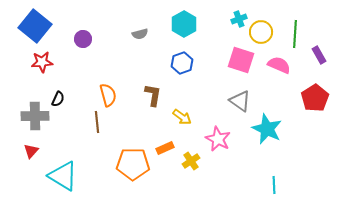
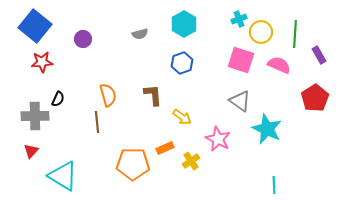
brown L-shape: rotated 15 degrees counterclockwise
